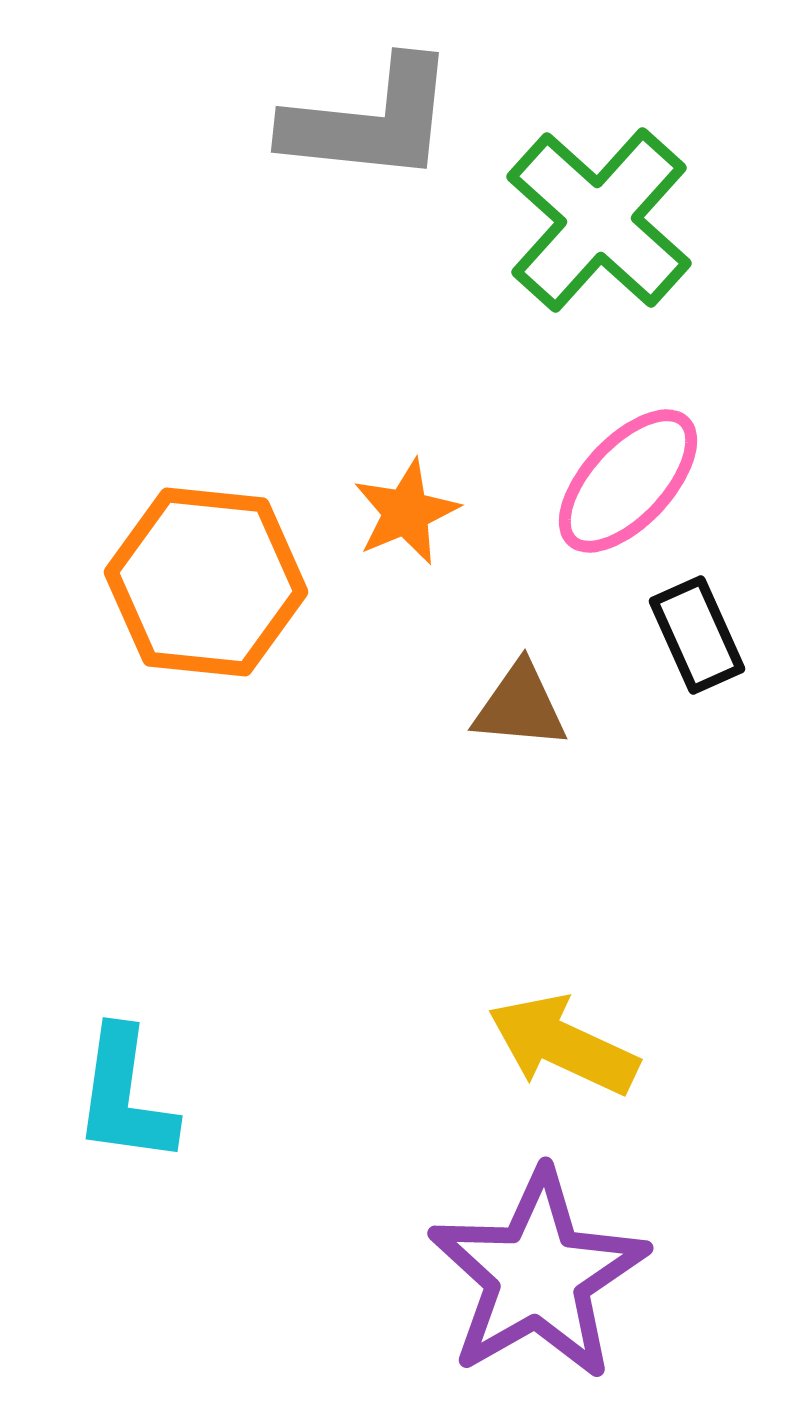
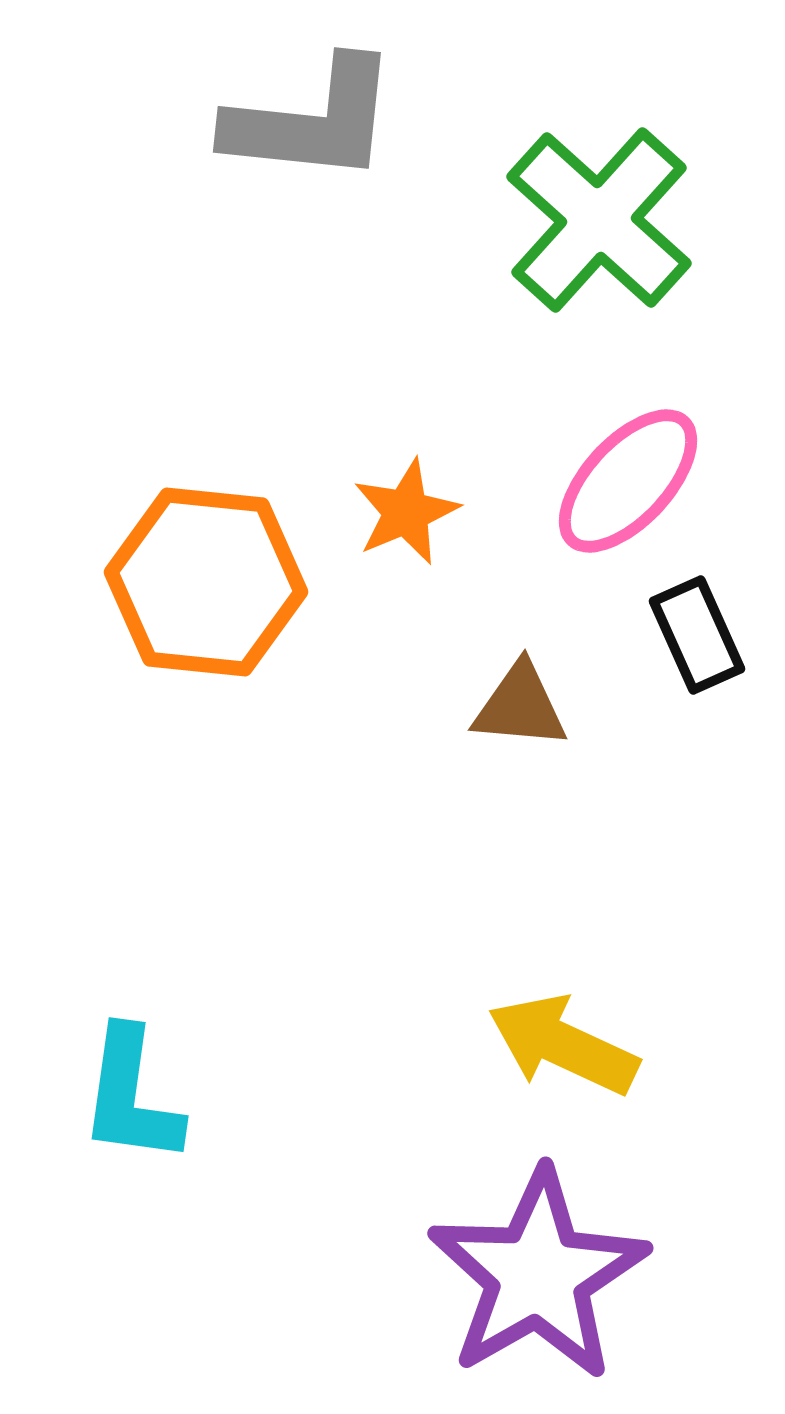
gray L-shape: moved 58 px left
cyan L-shape: moved 6 px right
